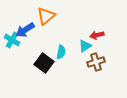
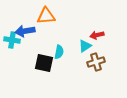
orange triangle: rotated 36 degrees clockwise
blue arrow: moved 1 px down; rotated 24 degrees clockwise
cyan cross: rotated 21 degrees counterclockwise
cyan semicircle: moved 2 px left
black square: rotated 24 degrees counterclockwise
